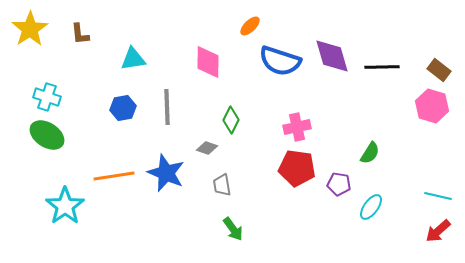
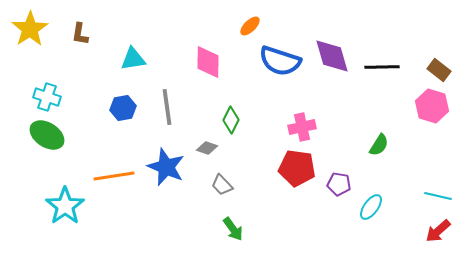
brown L-shape: rotated 15 degrees clockwise
gray line: rotated 6 degrees counterclockwise
pink cross: moved 5 px right
green semicircle: moved 9 px right, 8 px up
blue star: moved 6 px up
gray trapezoid: rotated 35 degrees counterclockwise
